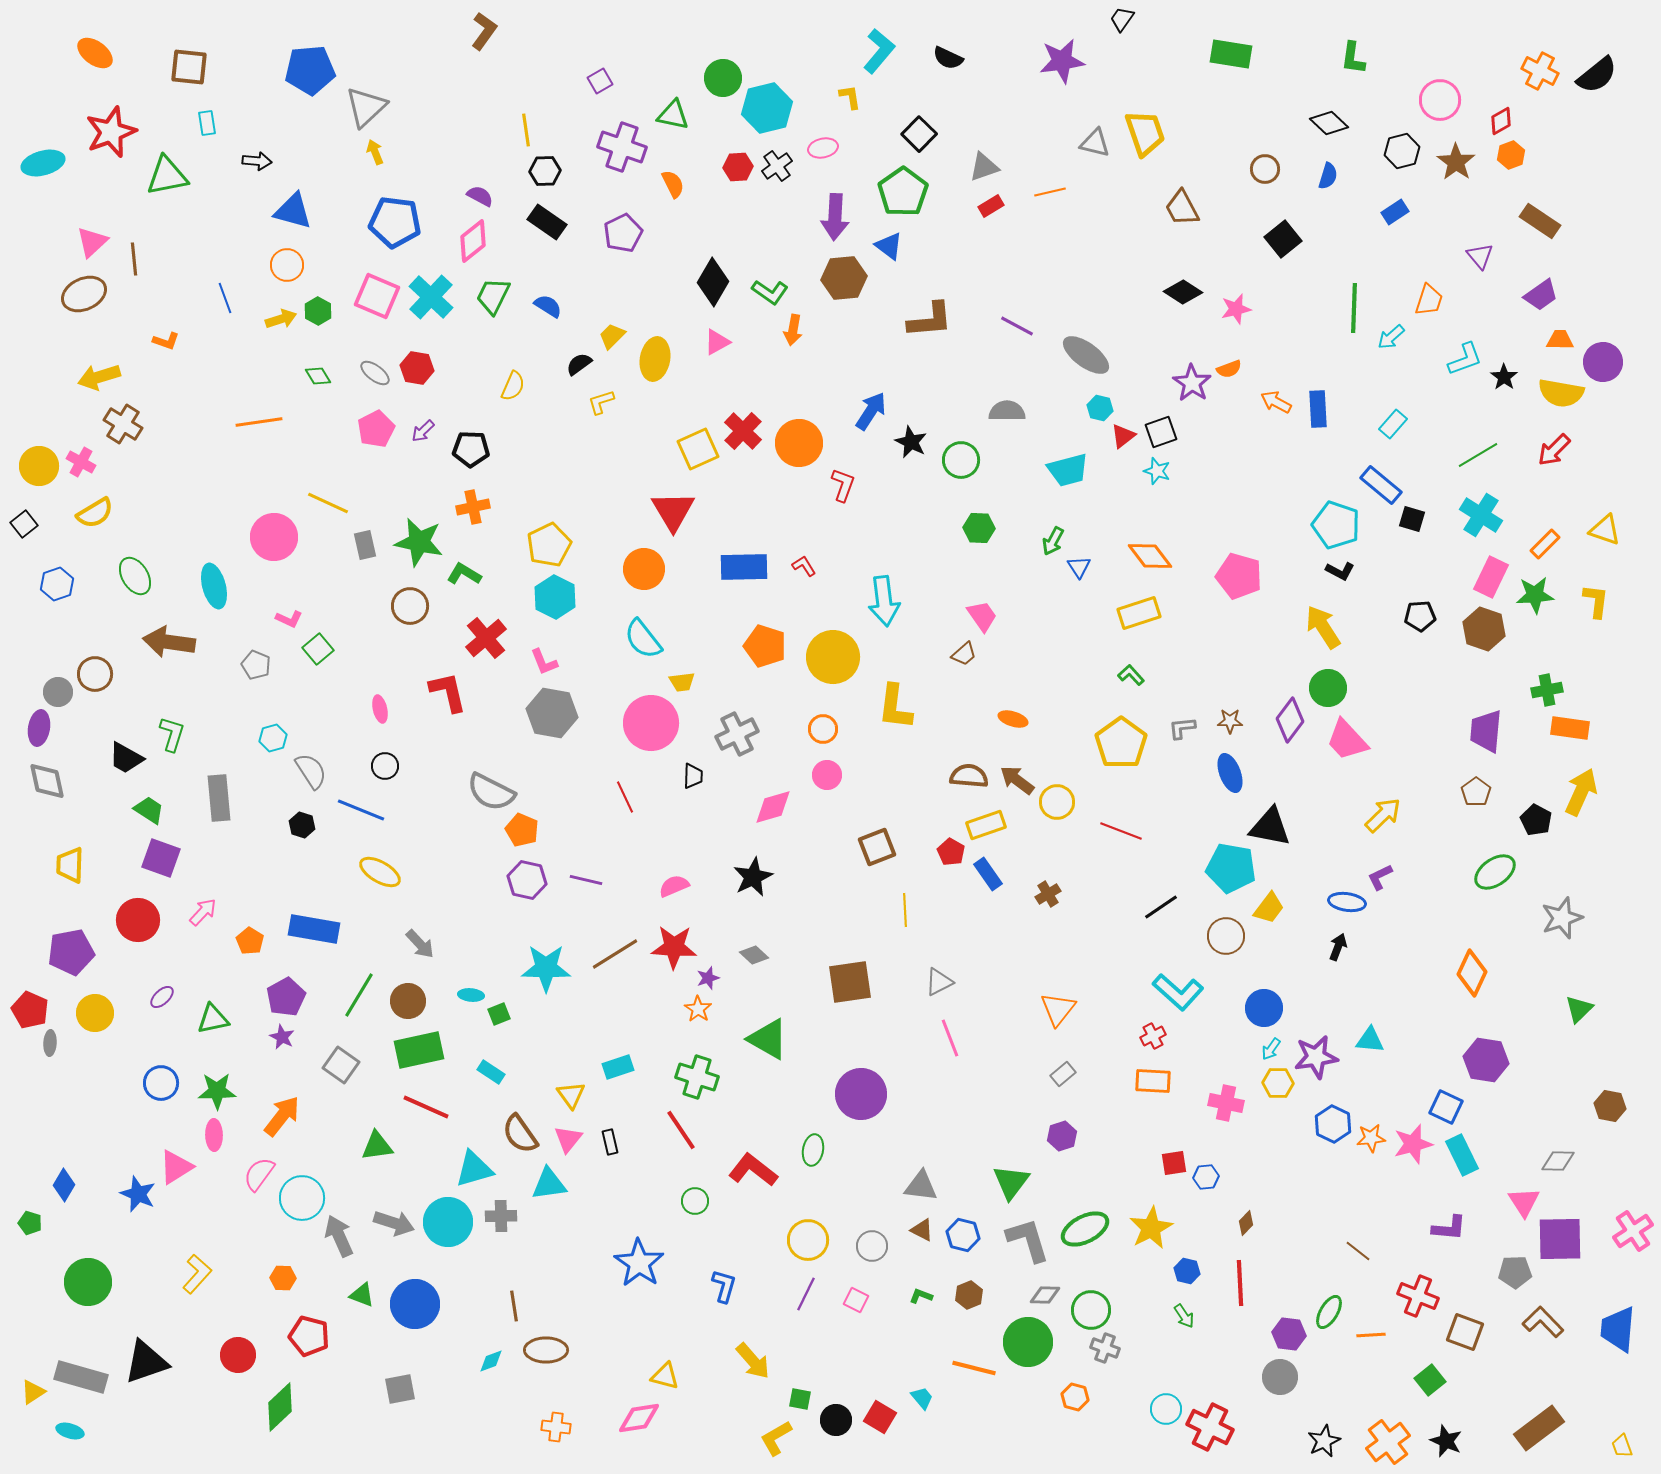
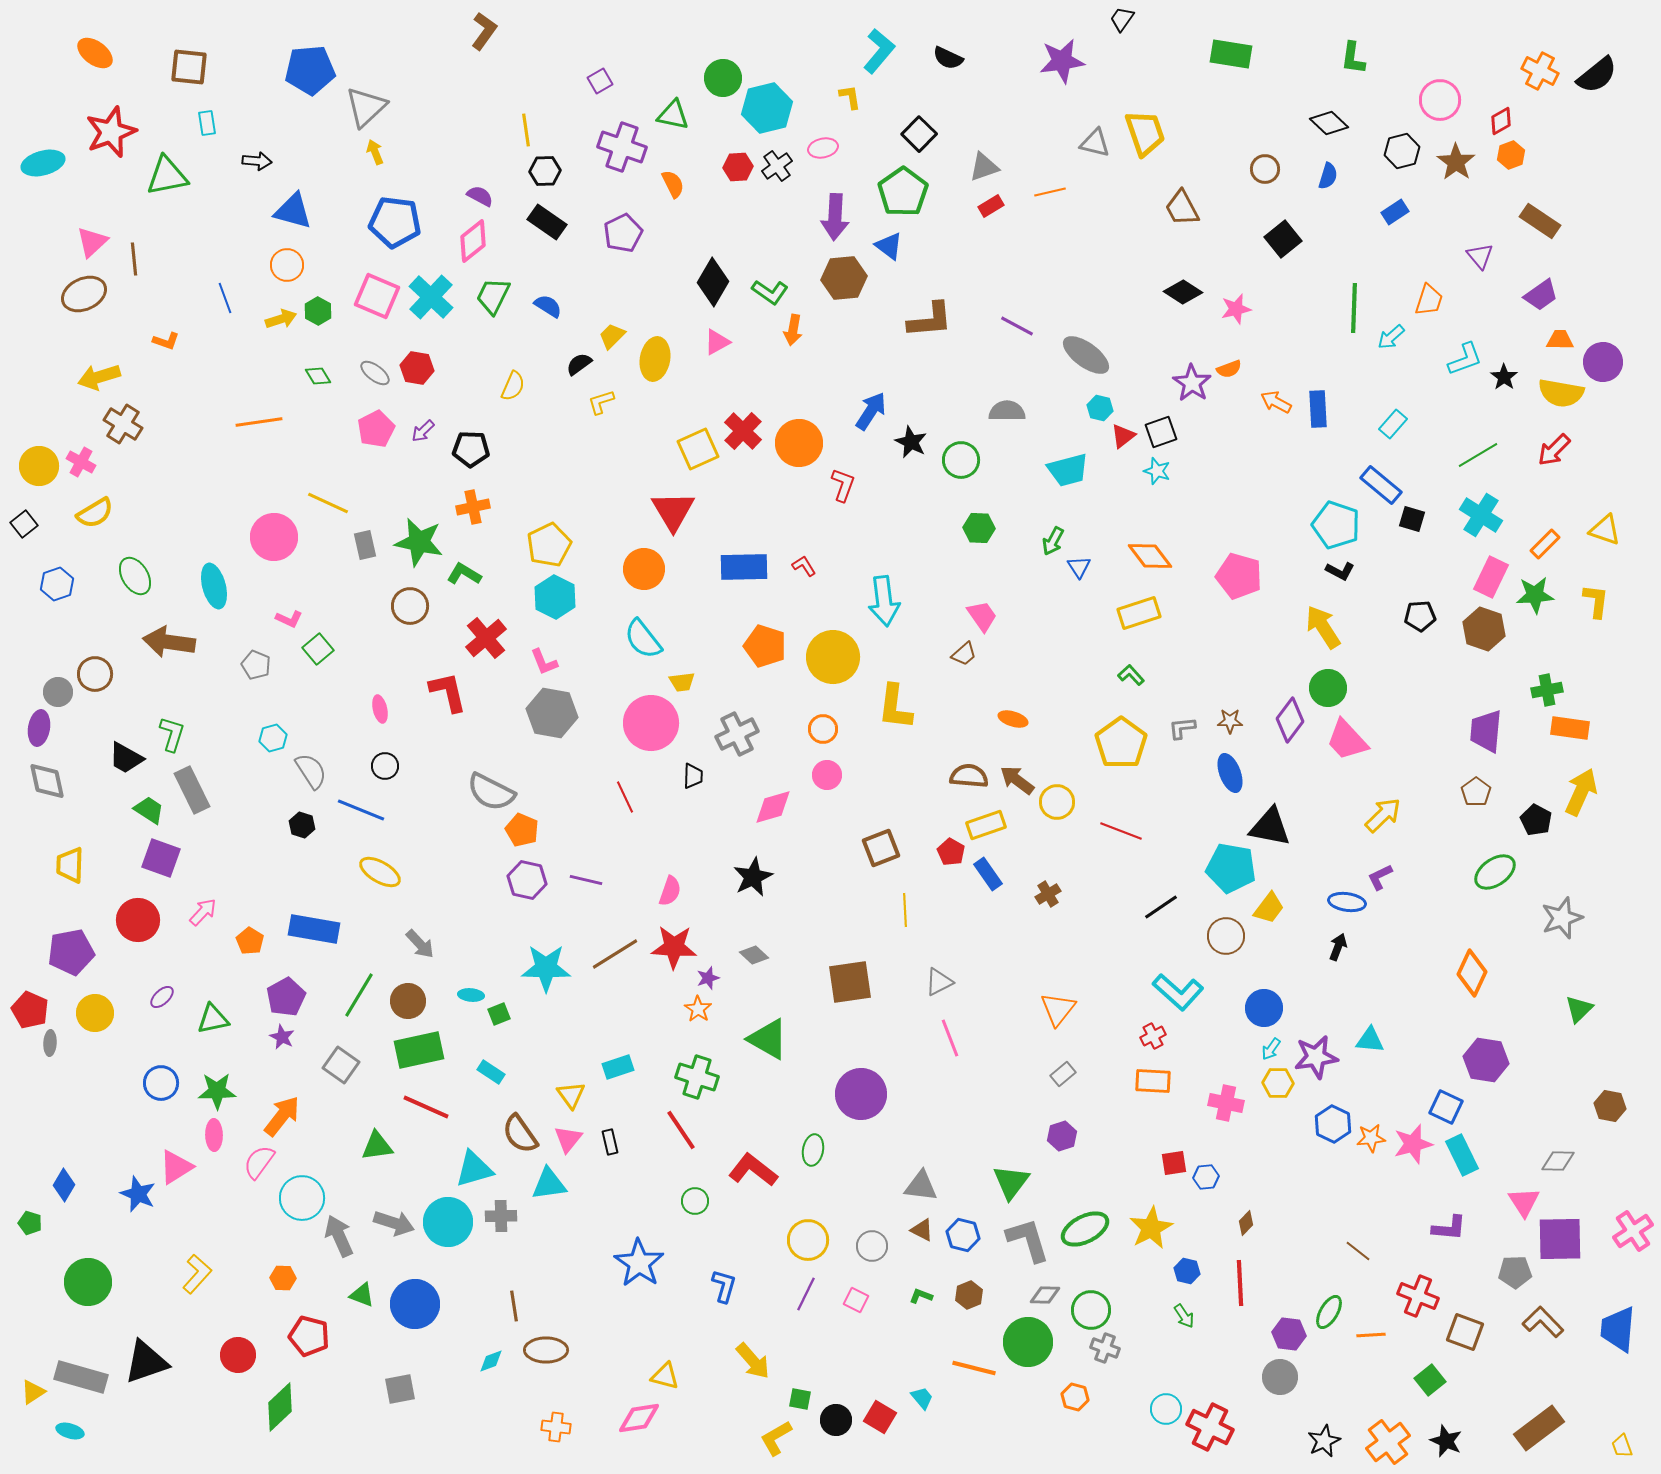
gray rectangle at (219, 798): moved 27 px left, 8 px up; rotated 21 degrees counterclockwise
brown square at (877, 847): moved 4 px right, 1 px down
pink semicircle at (674, 886): moved 4 px left, 5 px down; rotated 132 degrees clockwise
pink semicircle at (259, 1174): moved 12 px up
